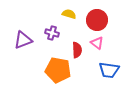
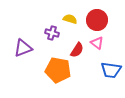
yellow semicircle: moved 1 px right, 5 px down
purple triangle: moved 8 px down
red semicircle: rotated 35 degrees clockwise
blue trapezoid: moved 2 px right
